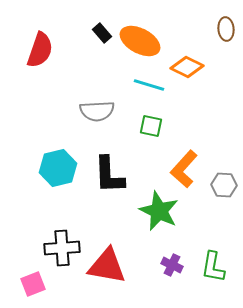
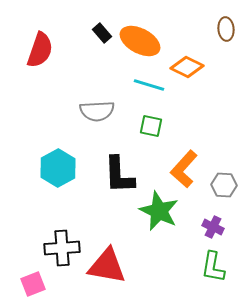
cyan hexagon: rotated 15 degrees counterclockwise
black L-shape: moved 10 px right
purple cross: moved 41 px right, 38 px up
